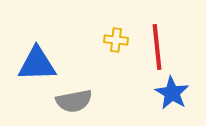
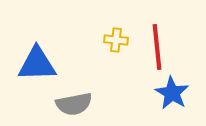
gray semicircle: moved 3 px down
